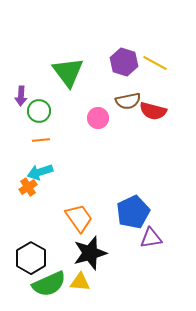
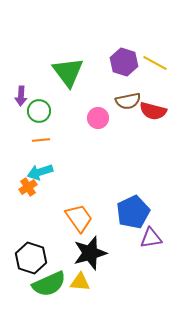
black hexagon: rotated 12 degrees counterclockwise
